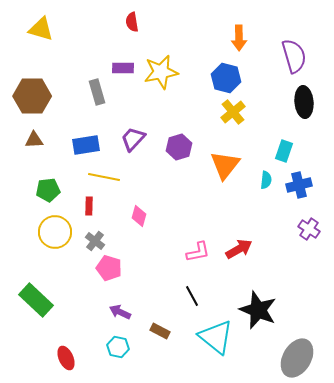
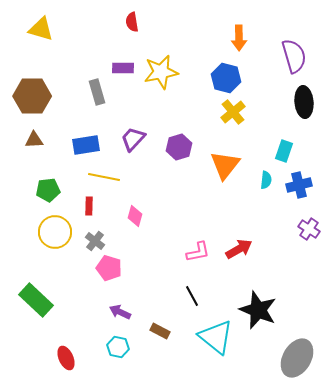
pink diamond: moved 4 px left
